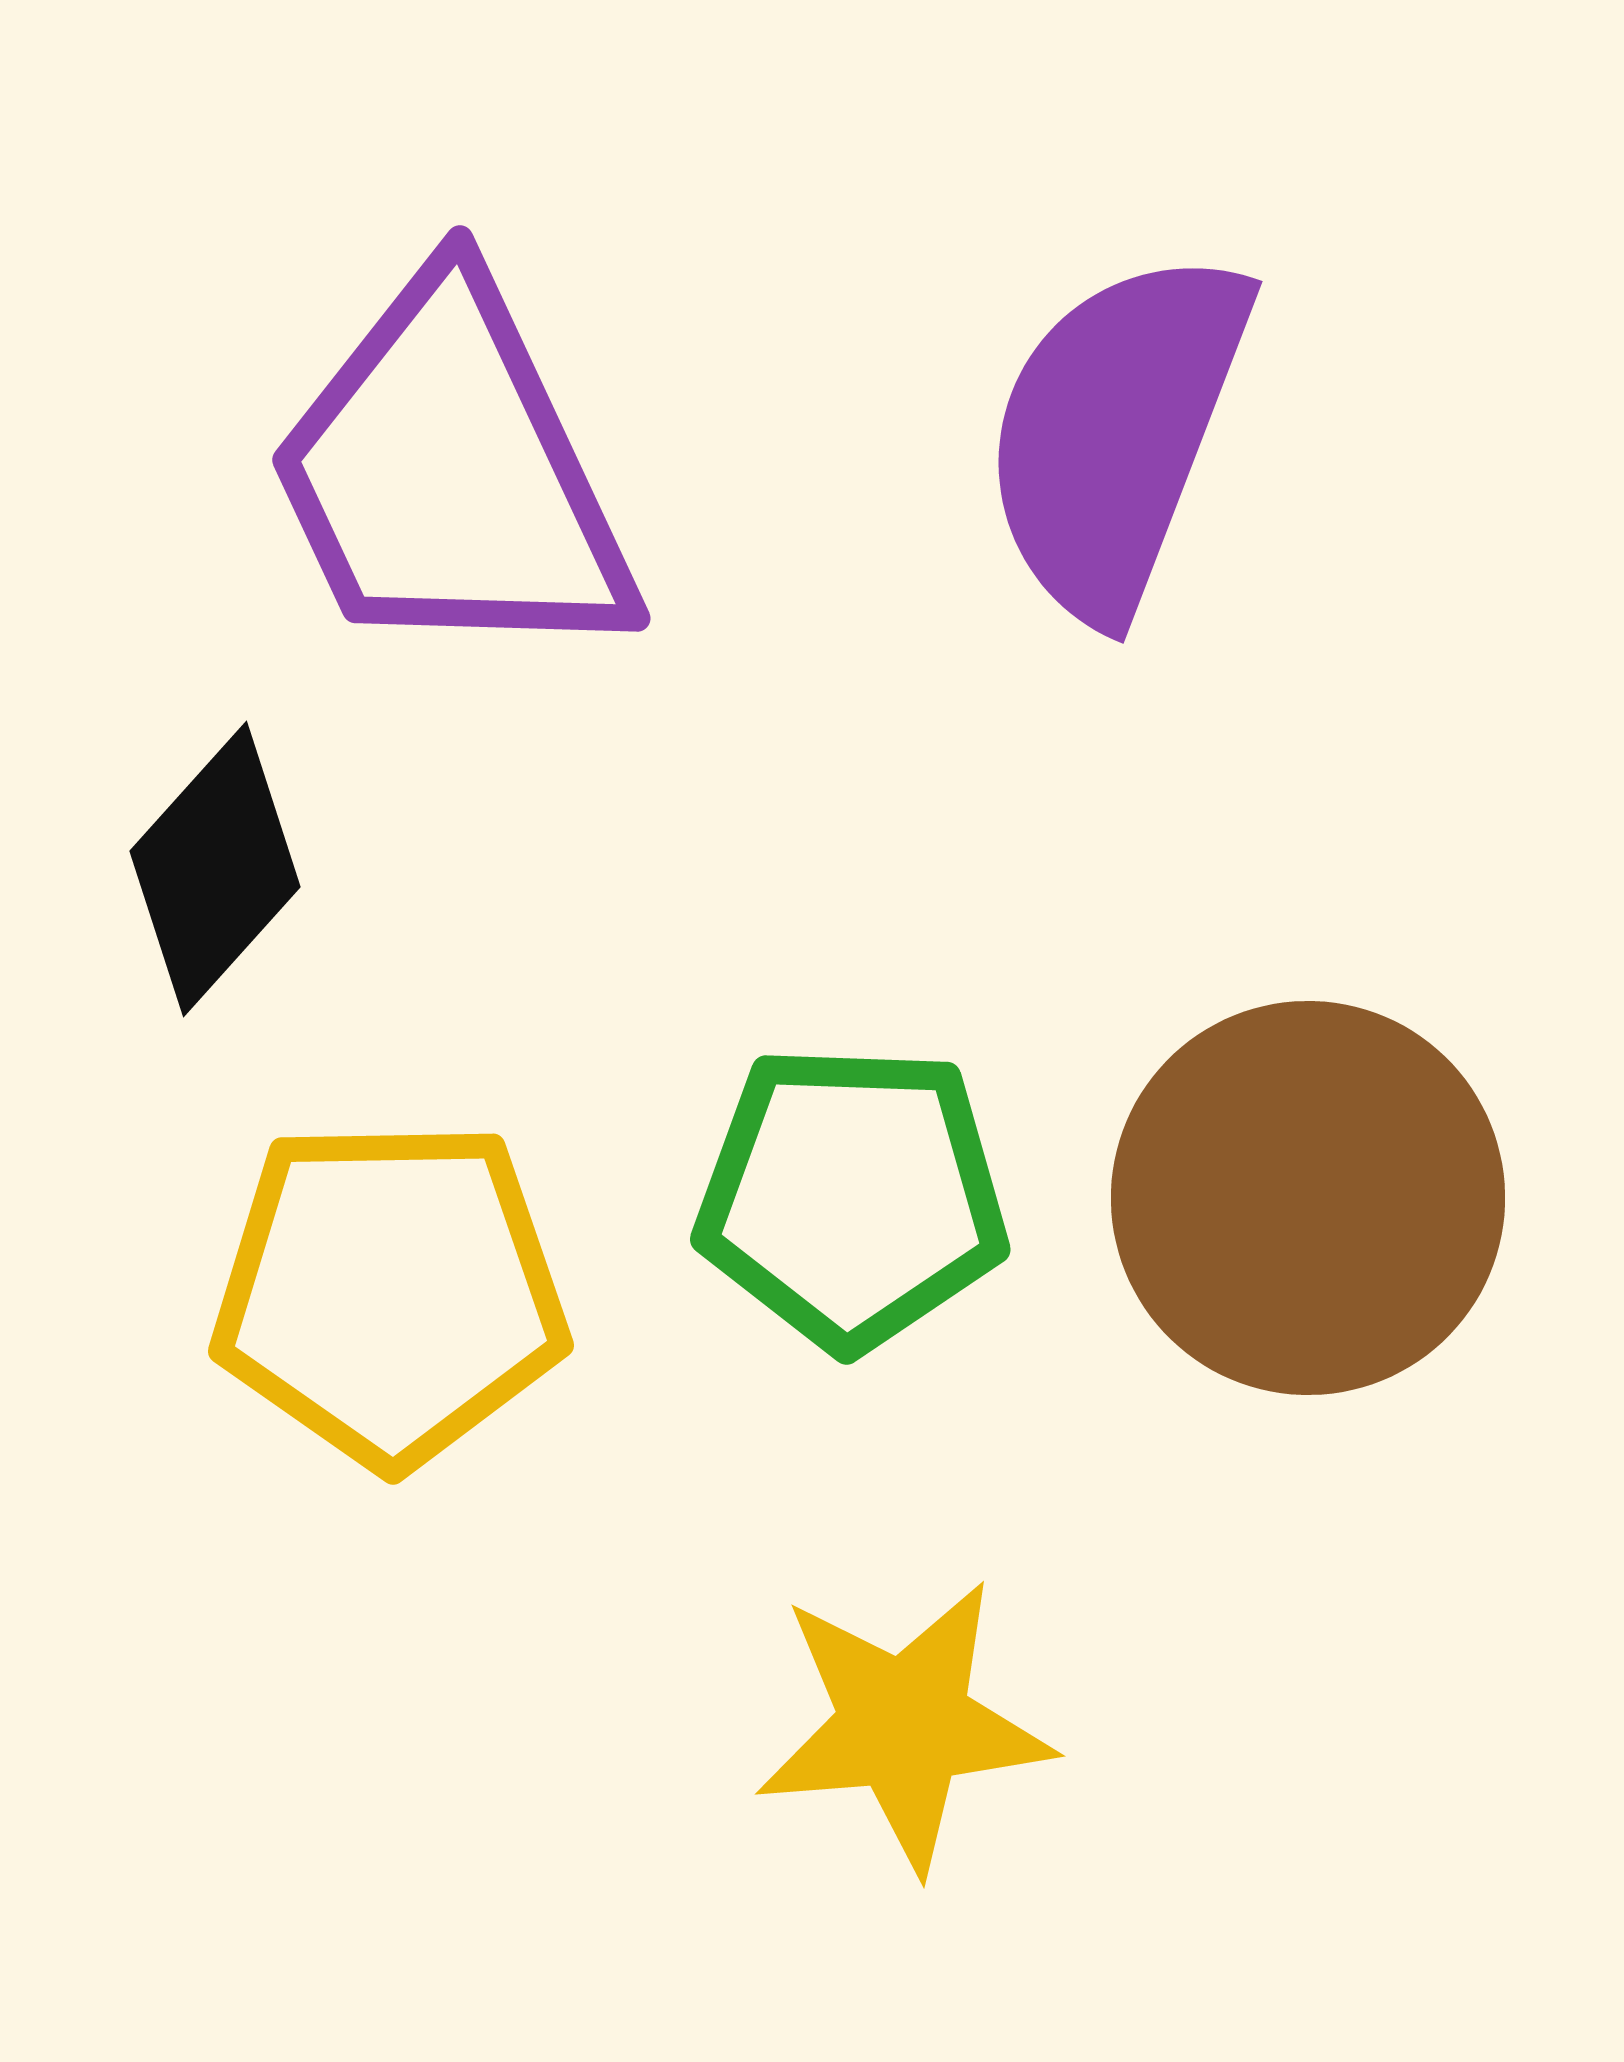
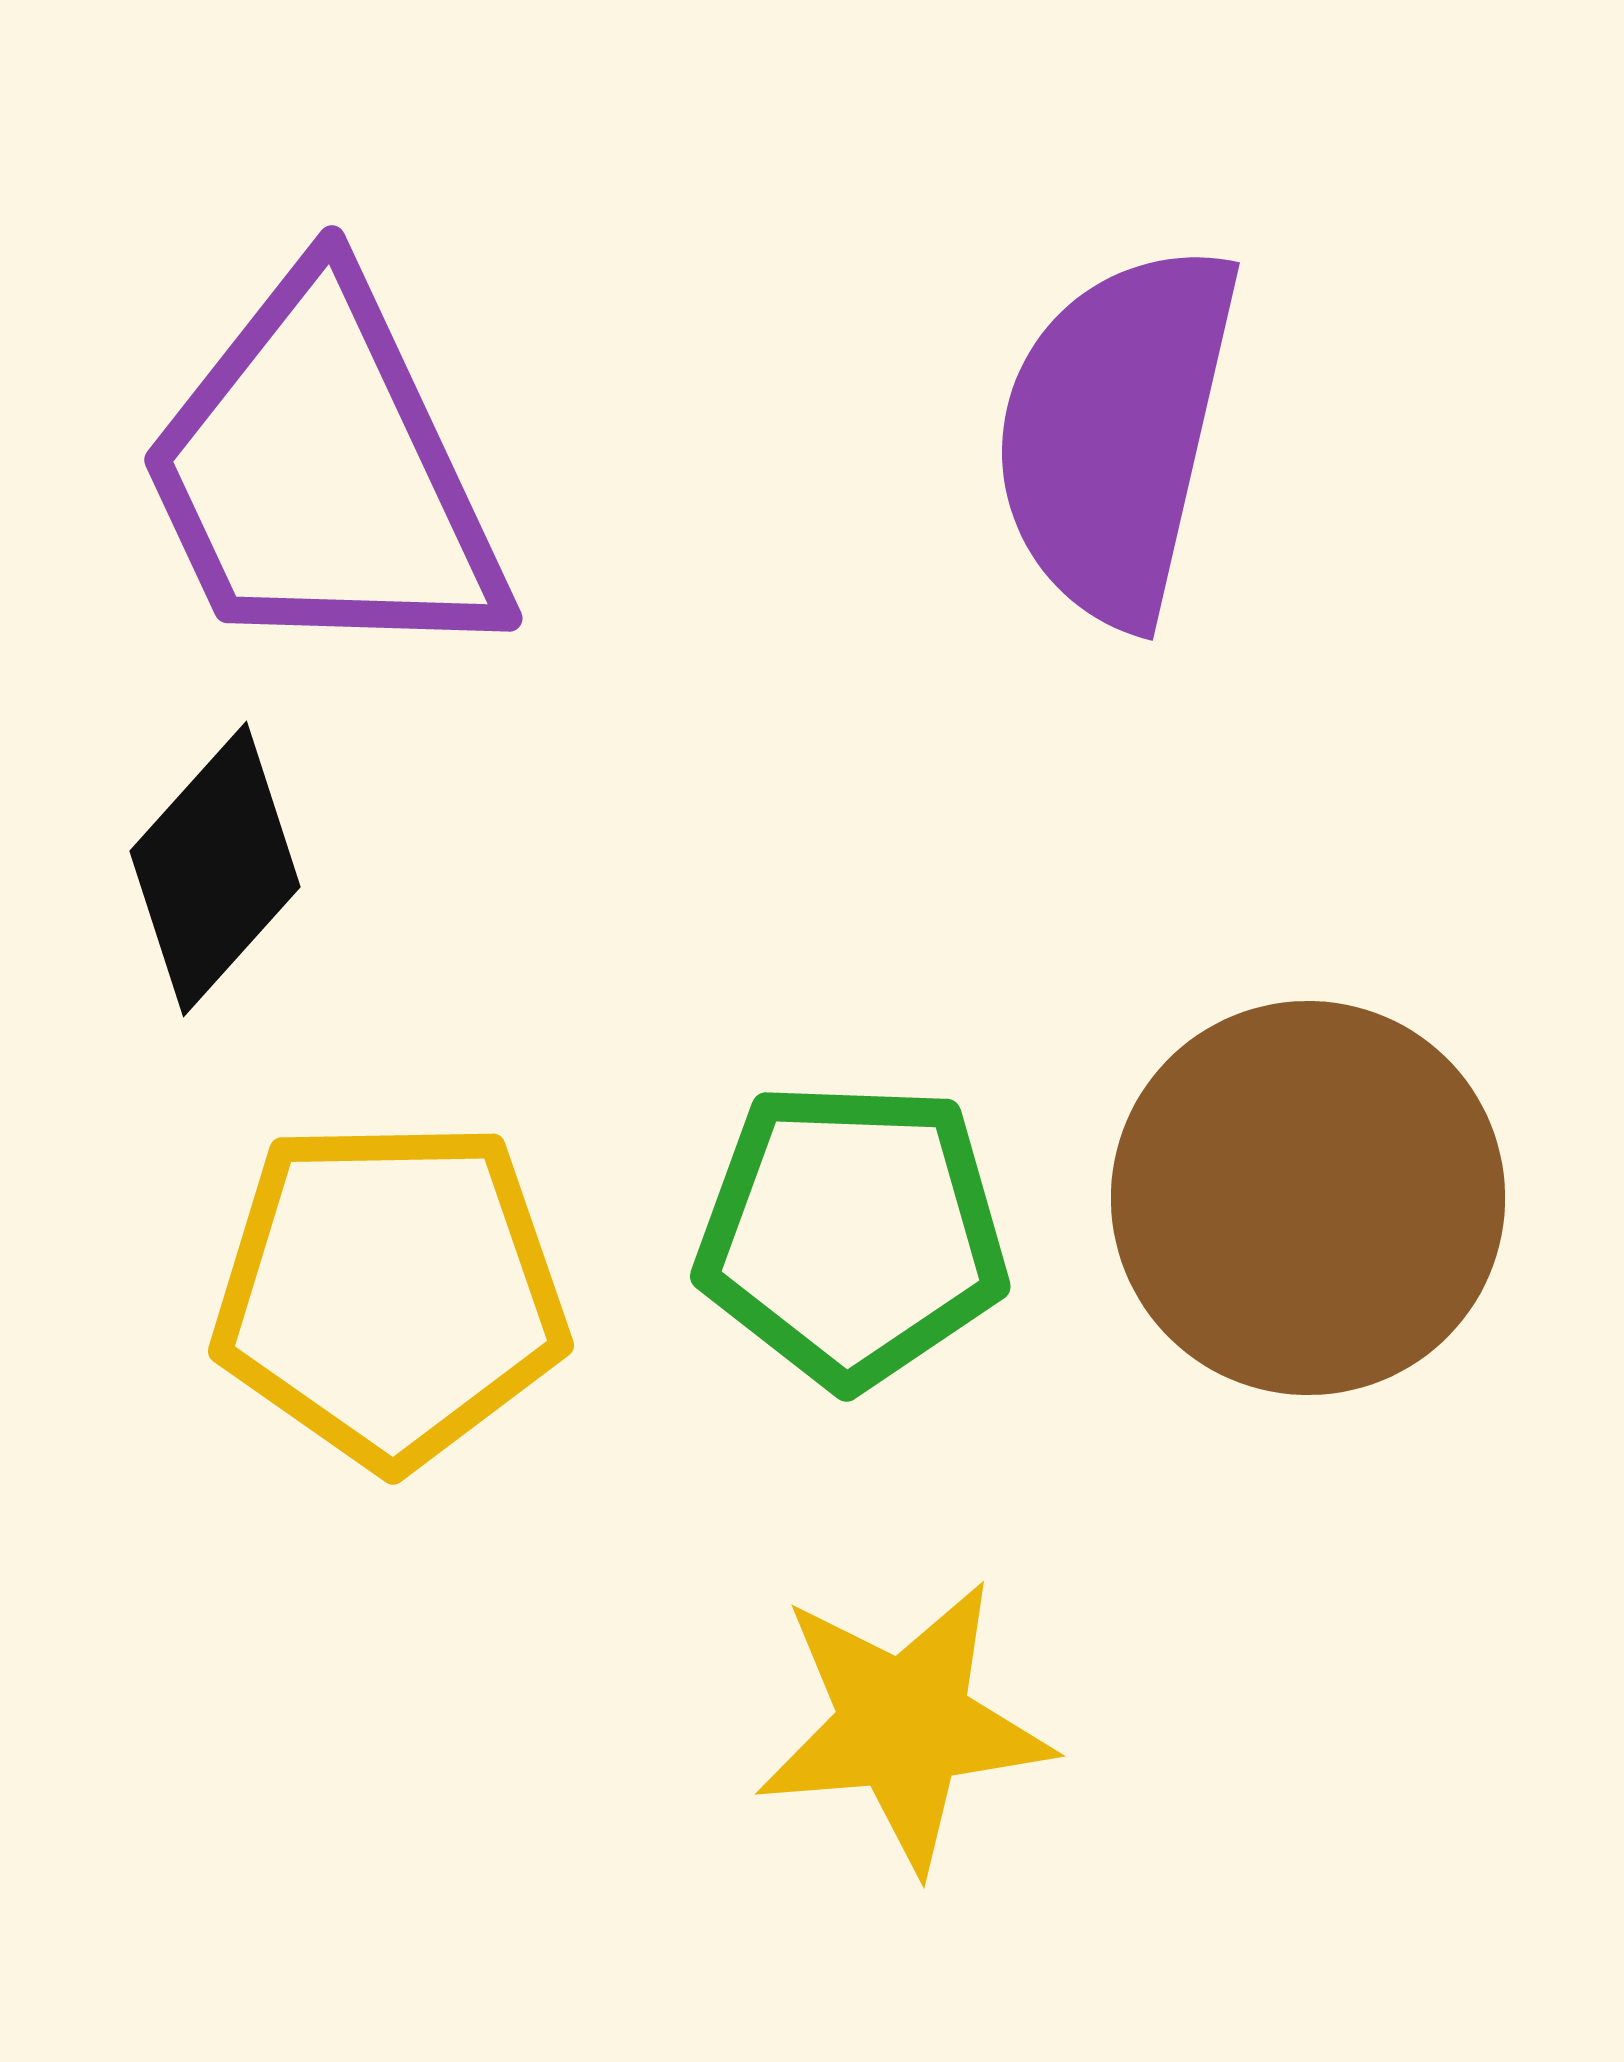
purple semicircle: rotated 8 degrees counterclockwise
purple trapezoid: moved 128 px left
green pentagon: moved 37 px down
